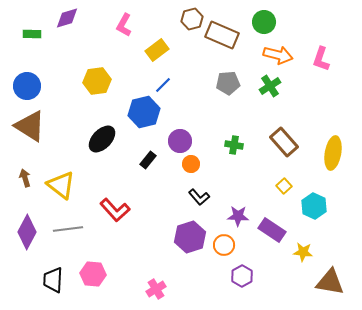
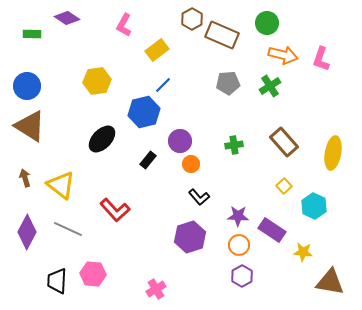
purple diamond at (67, 18): rotated 50 degrees clockwise
brown hexagon at (192, 19): rotated 15 degrees counterclockwise
green circle at (264, 22): moved 3 px right, 1 px down
orange arrow at (278, 55): moved 5 px right
green cross at (234, 145): rotated 18 degrees counterclockwise
gray line at (68, 229): rotated 32 degrees clockwise
orange circle at (224, 245): moved 15 px right
black trapezoid at (53, 280): moved 4 px right, 1 px down
